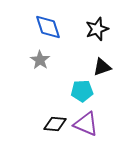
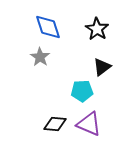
black star: rotated 20 degrees counterclockwise
gray star: moved 3 px up
black triangle: rotated 18 degrees counterclockwise
purple triangle: moved 3 px right
